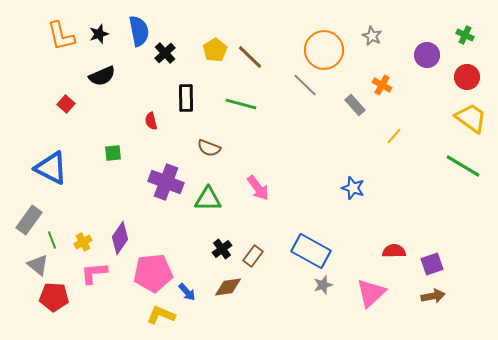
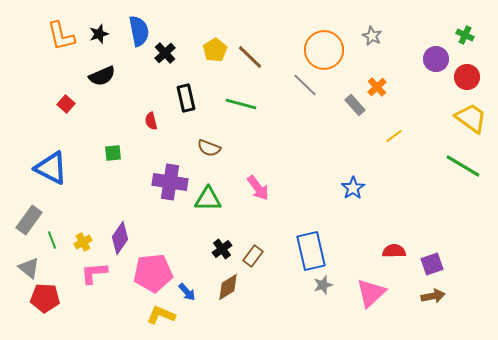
purple circle at (427, 55): moved 9 px right, 4 px down
orange cross at (382, 85): moved 5 px left, 2 px down; rotated 18 degrees clockwise
black rectangle at (186, 98): rotated 12 degrees counterclockwise
yellow line at (394, 136): rotated 12 degrees clockwise
purple cross at (166, 182): moved 4 px right; rotated 12 degrees counterclockwise
blue star at (353, 188): rotated 20 degrees clockwise
blue rectangle at (311, 251): rotated 48 degrees clockwise
gray triangle at (38, 265): moved 9 px left, 3 px down
brown diamond at (228, 287): rotated 24 degrees counterclockwise
red pentagon at (54, 297): moved 9 px left, 1 px down
